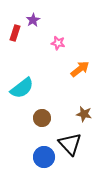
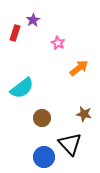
pink star: rotated 16 degrees clockwise
orange arrow: moved 1 px left, 1 px up
